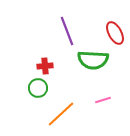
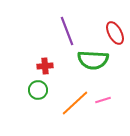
green circle: moved 2 px down
orange line: moved 14 px right, 11 px up
